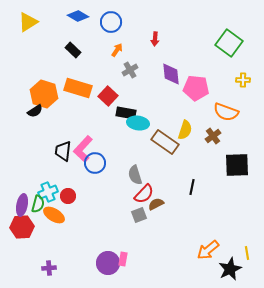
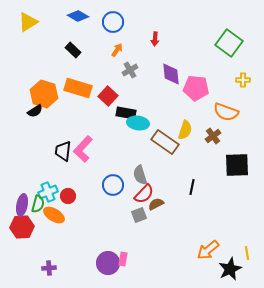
blue circle at (111, 22): moved 2 px right
blue circle at (95, 163): moved 18 px right, 22 px down
gray semicircle at (135, 175): moved 5 px right
